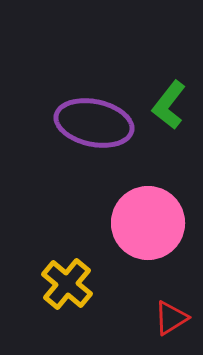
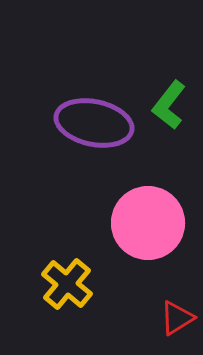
red triangle: moved 6 px right
